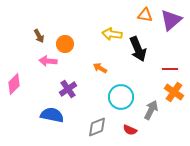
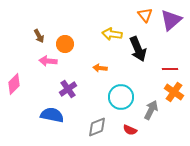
orange triangle: rotated 42 degrees clockwise
orange arrow: rotated 24 degrees counterclockwise
